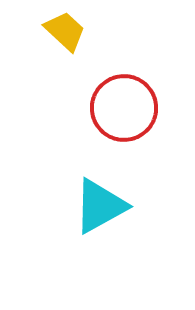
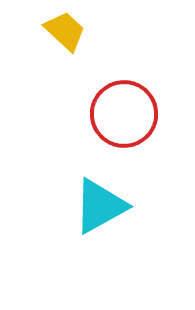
red circle: moved 6 px down
